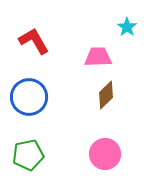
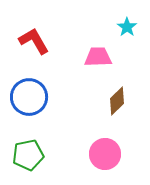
brown diamond: moved 11 px right, 6 px down
